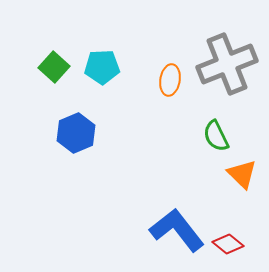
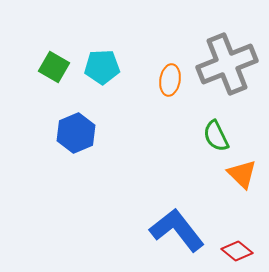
green square: rotated 12 degrees counterclockwise
red diamond: moved 9 px right, 7 px down
